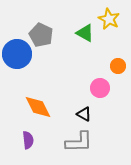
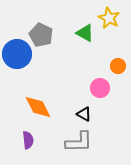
yellow star: moved 1 px up
